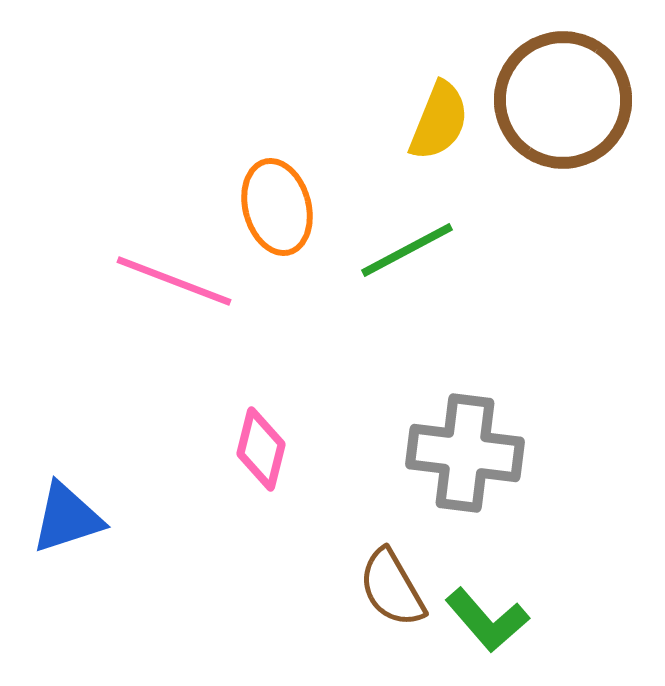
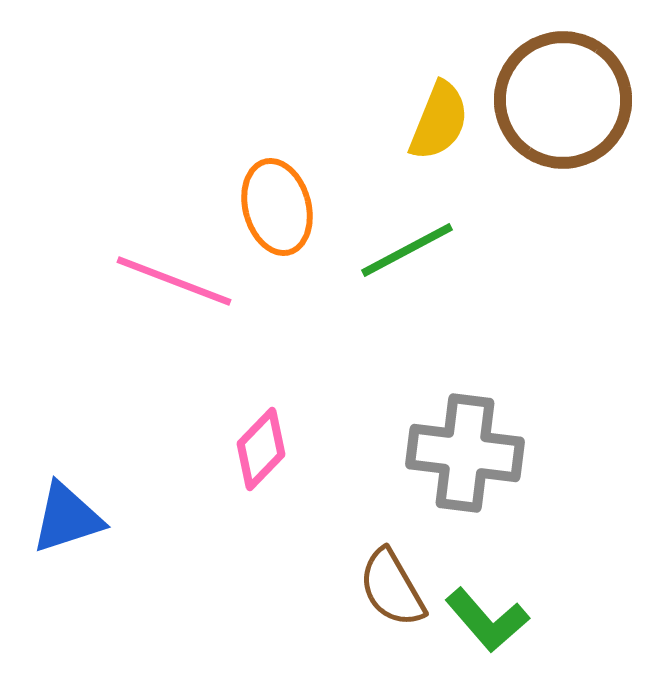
pink diamond: rotated 30 degrees clockwise
